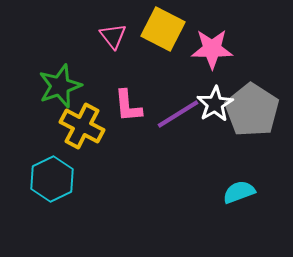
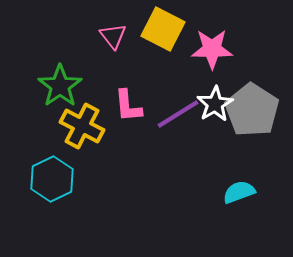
green star: rotated 15 degrees counterclockwise
